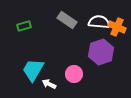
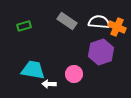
gray rectangle: moved 1 px down
cyan trapezoid: rotated 70 degrees clockwise
white arrow: rotated 24 degrees counterclockwise
